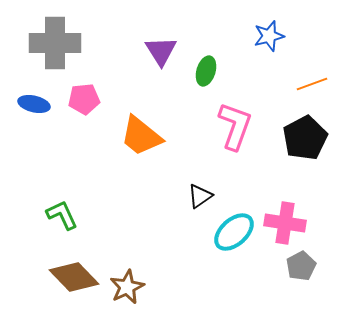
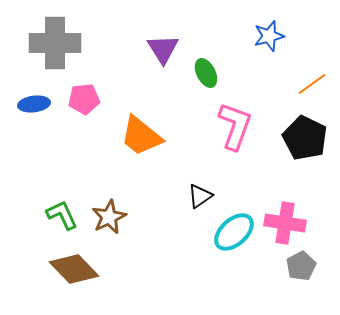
purple triangle: moved 2 px right, 2 px up
green ellipse: moved 2 px down; rotated 44 degrees counterclockwise
orange line: rotated 16 degrees counterclockwise
blue ellipse: rotated 20 degrees counterclockwise
black pentagon: rotated 18 degrees counterclockwise
brown diamond: moved 8 px up
brown star: moved 18 px left, 70 px up
